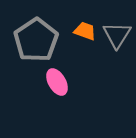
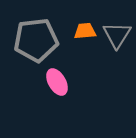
orange trapezoid: rotated 25 degrees counterclockwise
gray pentagon: rotated 27 degrees clockwise
